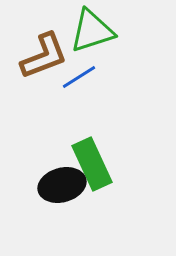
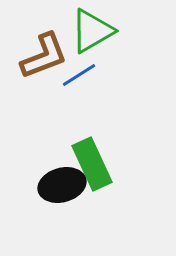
green triangle: rotated 12 degrees counterclockwise
blue line: moved 2 px up
